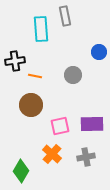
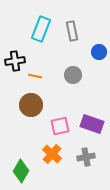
gray rectangle: moved 7 px right, 15 px down
cyan rectangle: rotated 25 degrees clockwise
purple rectangle: rotated 20 degrees clockwise
